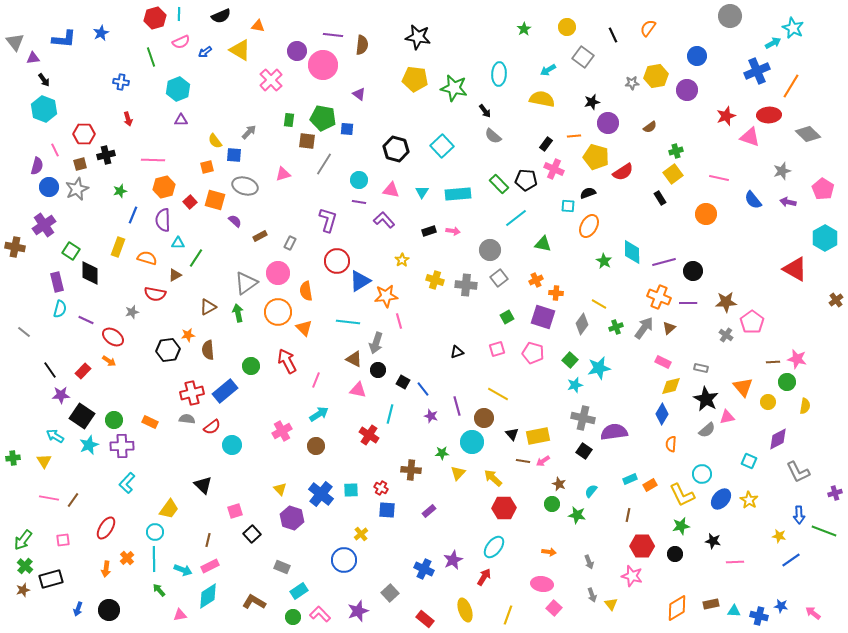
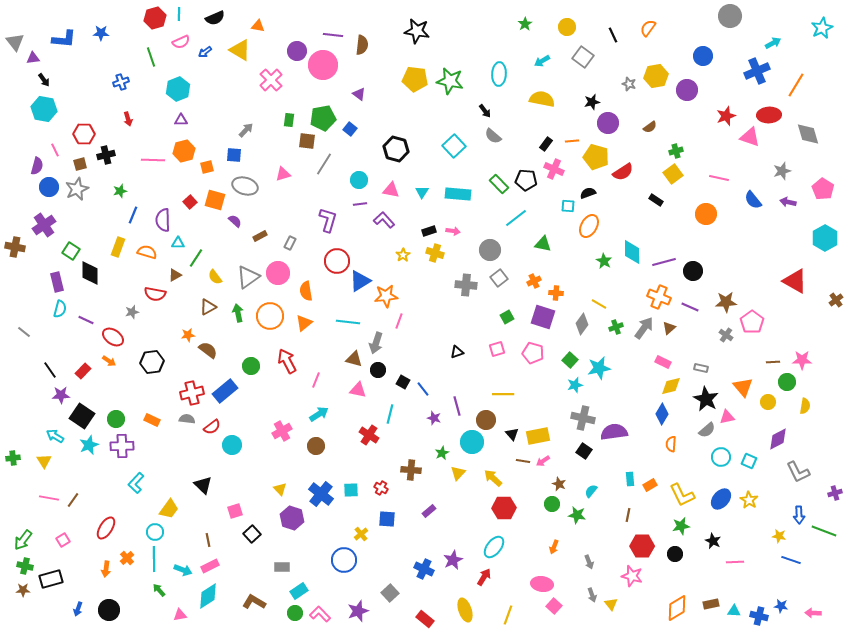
black semicircle at (221, 16): moved 6 px left, 2 px down
cyan star at (793, 28): moved 29 px right; rotated 20 degrees clockwise
green star at (524, 29): moved 1 px right, 5 px up
blue star at (101, 33): rotated 28 degrees clockwise
black star at (418, 37): moved 1 px left, 6 px up
blue circle at (697, 56): moved 6 px right
cyan arrow at (548, 70): moved 6 px left, 9 px up
blue cross at (121, 82): rotated 28 degrees counterclockwise
gray star at (632, 83): moved 3 px left, 1 px down; rotated 24 degrees clockwise
orange line at (791, 86): moved 5 px right, 1 px up
green star at (454, 88): moved 4 px left, 7 px up
cyan hexagon at (44, 109): rotated 10 degrees counterclockwise
green pentagon at (323, 118): rotated 20 degrees counterclockwise
blue square at (347, 129): moved 3 px right; rotated 32 degrees clockwise
gray arrow at (249, 132): moved 3 px left, 2 px up
gray diamond at (808, 134): rotated 30 degrees clockwise
orange line at (574, 136): moved 2 px left, 5 px down
yellow semicircle at (215, 141): moved 136 px down
cyan square at (442, 146): moved 12 px right
orange hexagon at (164, 187): moved 20 px right, 36 px up
cyan rectangle at (458, 194): rotated 10 degrees clockwise
black rectangle at (660, 198): moved 4 px left, 2 px down; rotated 24 degrees counterclockwise
purple line at (359, 202): moved 1 px right, 2 px down; rotated 16 degrees counterclockwise
orange semicircle at (147, 258): moved 6 px up
yellow star at (402, 260): moved 1 px right, 5 px up
red triangle at (795, 269): moved 12 px down
yellow cross at (435, 280): moved 27 px up
orange cross at (536, 280): moved 2 px left, 1 px down
gray triangle at (246, 283): moved 2 px right, 6 px up
purple line at (688, 303): moved 2 px right, 4 px down; rotated 24 degrees clockwise
orange circle at (278, 312): moved 8 px left, 4 px down
pink line at (399, 321): rotated 35 degrees clockwise
orange triangle at (304, 328): moved 5 px up; rotated 36 degrees clockwise
black hexagon at (168, 350): moved 16 px left, 12 px down
brown semicircle at (208, 350): rotated 132 degrees clockwise
brown triangle at (354, 359): rotated 12 degrees counterclockwise
pink star at (797, 359): moved 5 px right, 1 px down; rotated 12 degrees counterclockwise
yellow line at (498, 394): moved 5 px right; rotated 30 degrees counterclockwise
purple star at (431, 416): moved 3 px right, 2 px down
brown circle at (484, 418): moved 2 px right, 2 px down
green circle at (114, 420): moved 2 px right, 1 px up
orange rectangle at (150, 422): moved 2 px right, 2 px up
green star at (442, 453): rotated 24 degrees counterclockwise
cyan circle at (702, 474): moved 19 px right, 17 px up
cyan rectangle at (630, 479): rotated 72 degrees counterclockwise
cyan L-shape at (127, 483): moved 9 px right
blue square at (387, 510): moved 9 px down
pink square at (63, 540): rotated 24 degrees counterclockwise
brown line at (208, 540): rotated 24 degrees counterclockwise
black star at (713, 541): rotated 14 degrees clockwise
orange arrow at (549, 552): moved 5 px right, 5 px up; rotated 104 degrees clockwise
blue line at (791, 560): rotated 54 degrees clockwise
green cross at (25, 566): rotated 28 degrees counterclockwise
gray rectangle at (282, 567): rotated 21 degrees counterclockwise
brown star at (23, 590): rotated 16 degrees clockwise
pink square at (554, 608): moved 2 px up
pink arrow at (813, 613): rotated 35 degrees counterclockwise
green circle at (293, 617): moved 2 px right, 4 px up
